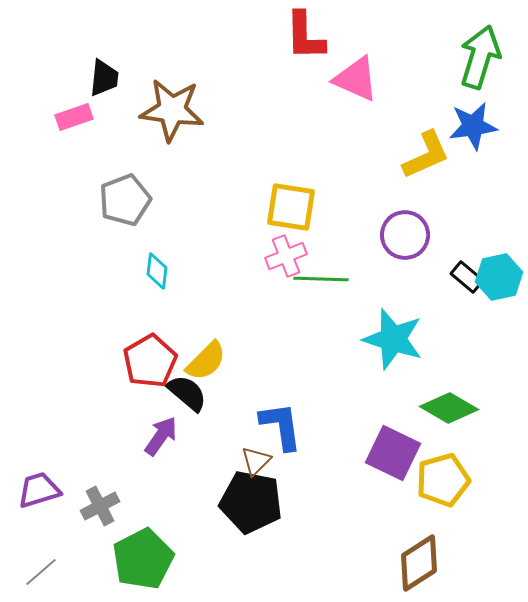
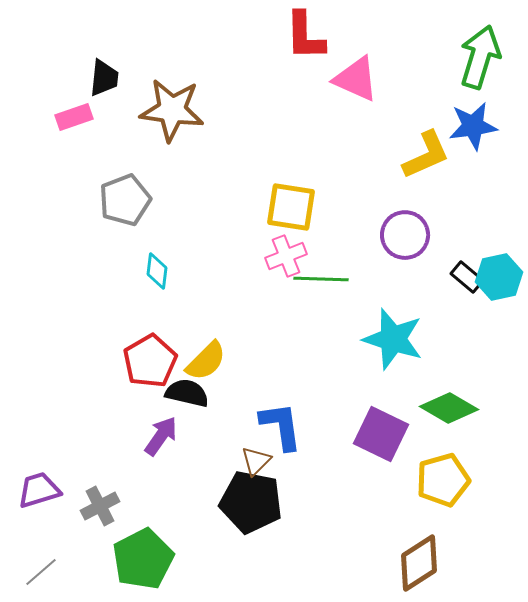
black semicircle: rotated 27 degrees counterclockwise
purple square: moved 12 px left, 19 px up
